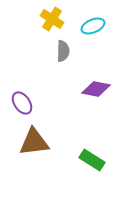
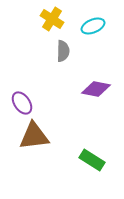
brown triangle: moved 6 px up
